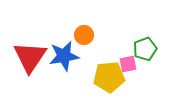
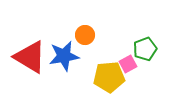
orange circle: moved 1 px right
red triangle: rotated 33 degrees counterclockwise
pink square: rotated 18 degrees counterclockwise
